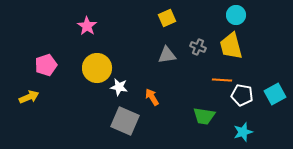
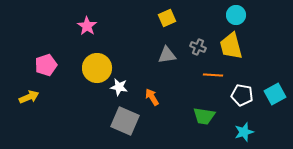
orange line: moved 9 px left, 5 px up
cyan star: moved 1 px right
